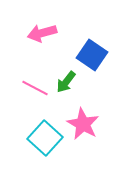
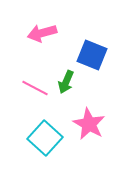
blue square: rotated 12 degrees counterclockwise
green arrow: rotated 15 degrees counterclockwise
pink star: moved 6 px right
